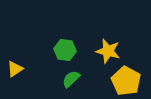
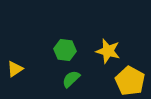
yellow pentagon: moved 4 px right
